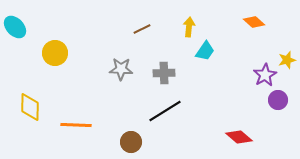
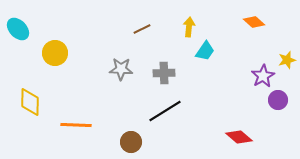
cyan ellipse: moved 3 px right, 2 px down
purple star: moved 2 px left, 1 px down
yellow diamond: moved 5 px up
